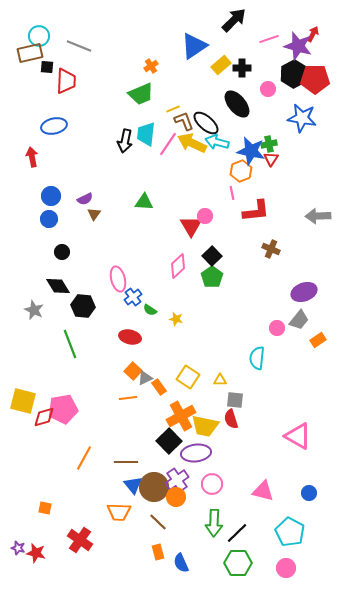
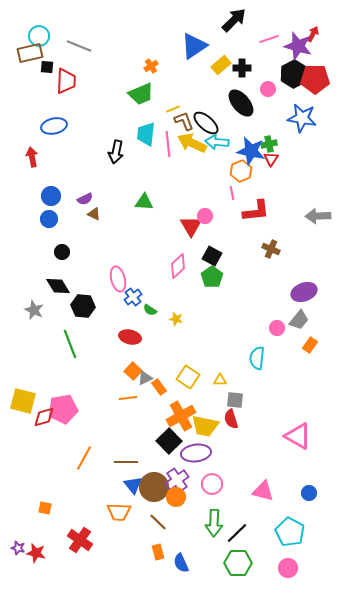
black ellipse at (237, 104): moved 4 px right, 1 px up
black arrow at (125, 141): moved 9 px left, 11 px down
cyan arrow at (217, 142): rotated 10 degrees counterclockwise
pink line at (168, 144): rotated 40 degrees counterclockwise
brown triangle at (94, 214): rotated 40 degrees counterclockwise
black square at (212, 256): rotated 18 degrees counterclockwise
orange rectangle at (318, 340): moved 8 px left, 5 px down; rotated 21 degrees counterclockwise
pink circle at (286, 568): moved 2 px right
